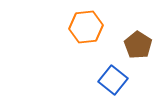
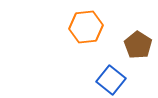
blue square: moved 2 px left
